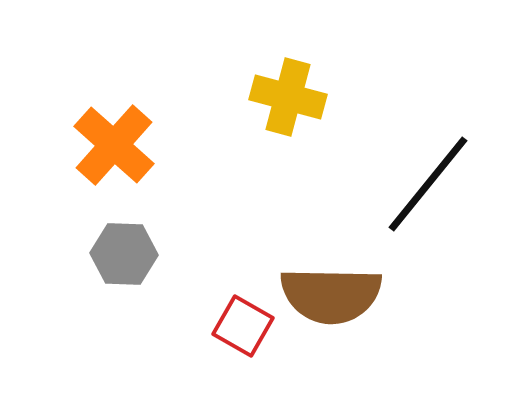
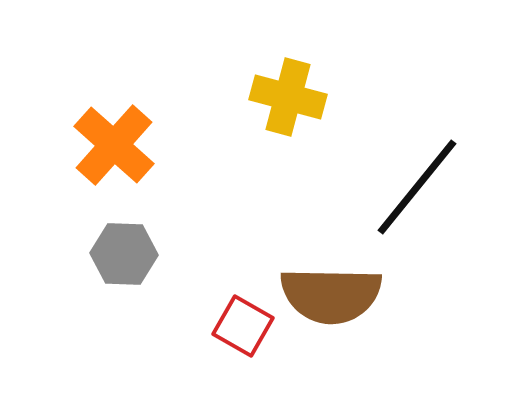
black line: moved 11 px left, 3 px down
